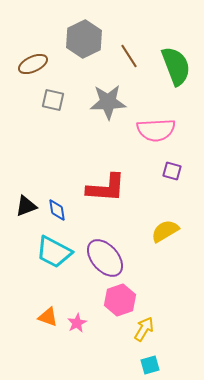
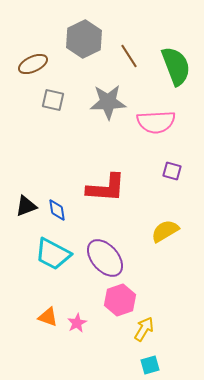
pink semicircle: moved 8 px up
cyan trapezoid: moved 1 px left, 2 px down
